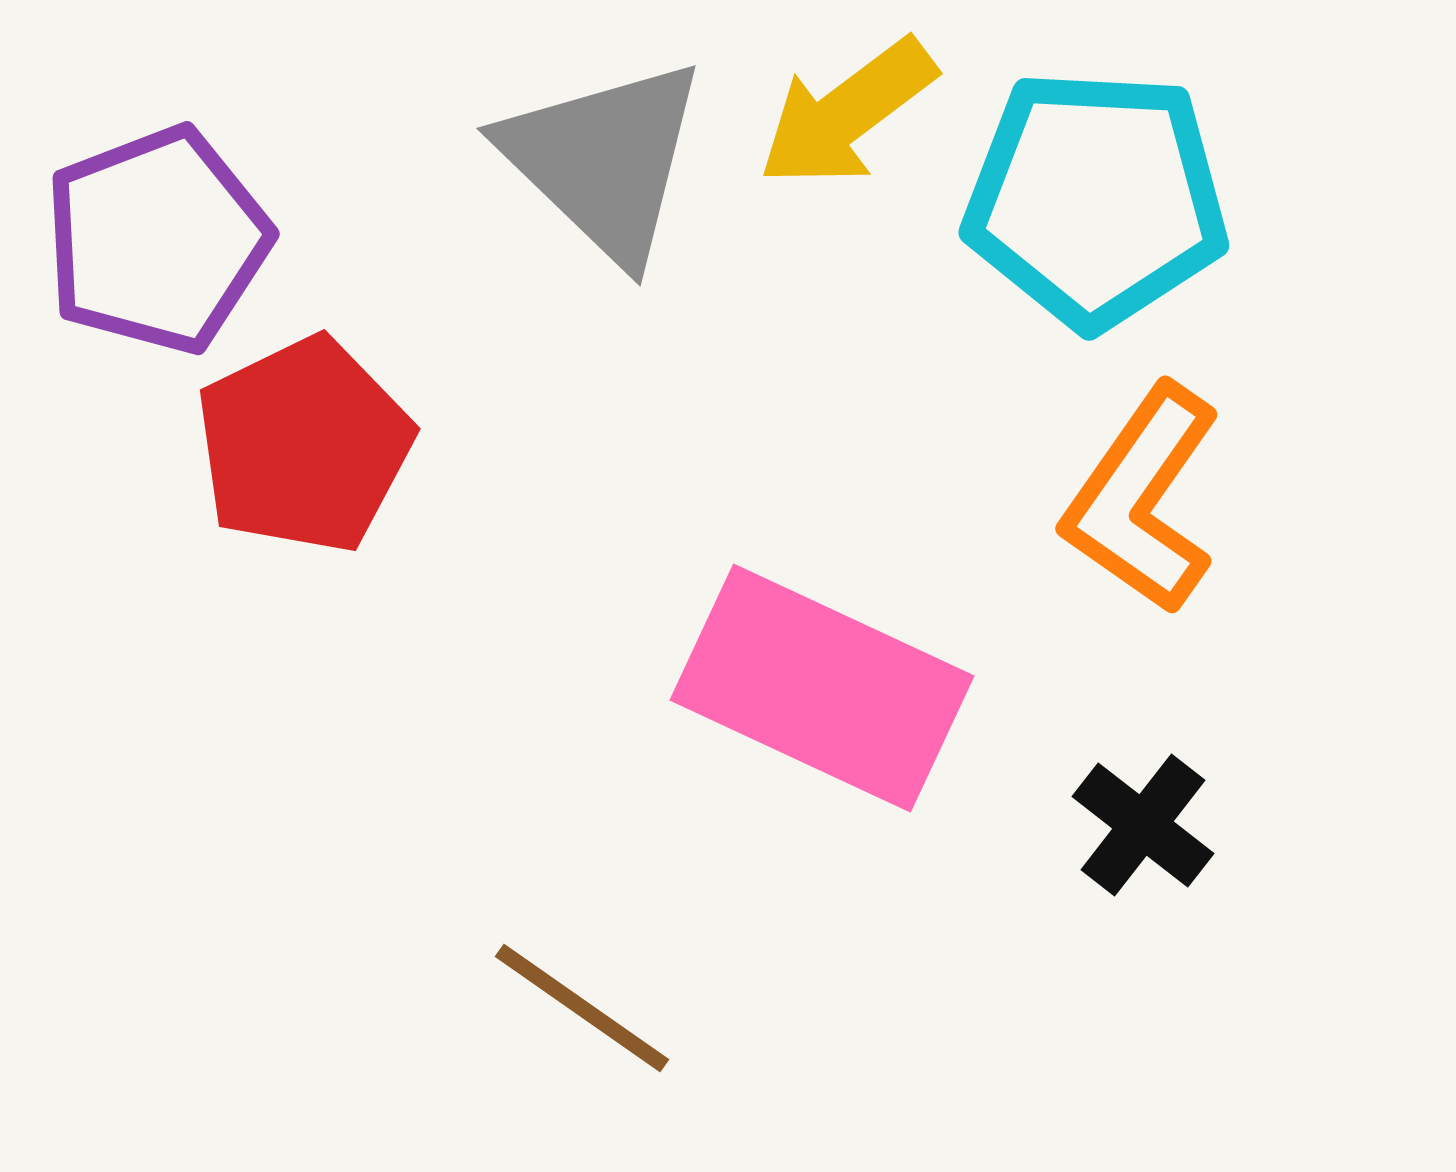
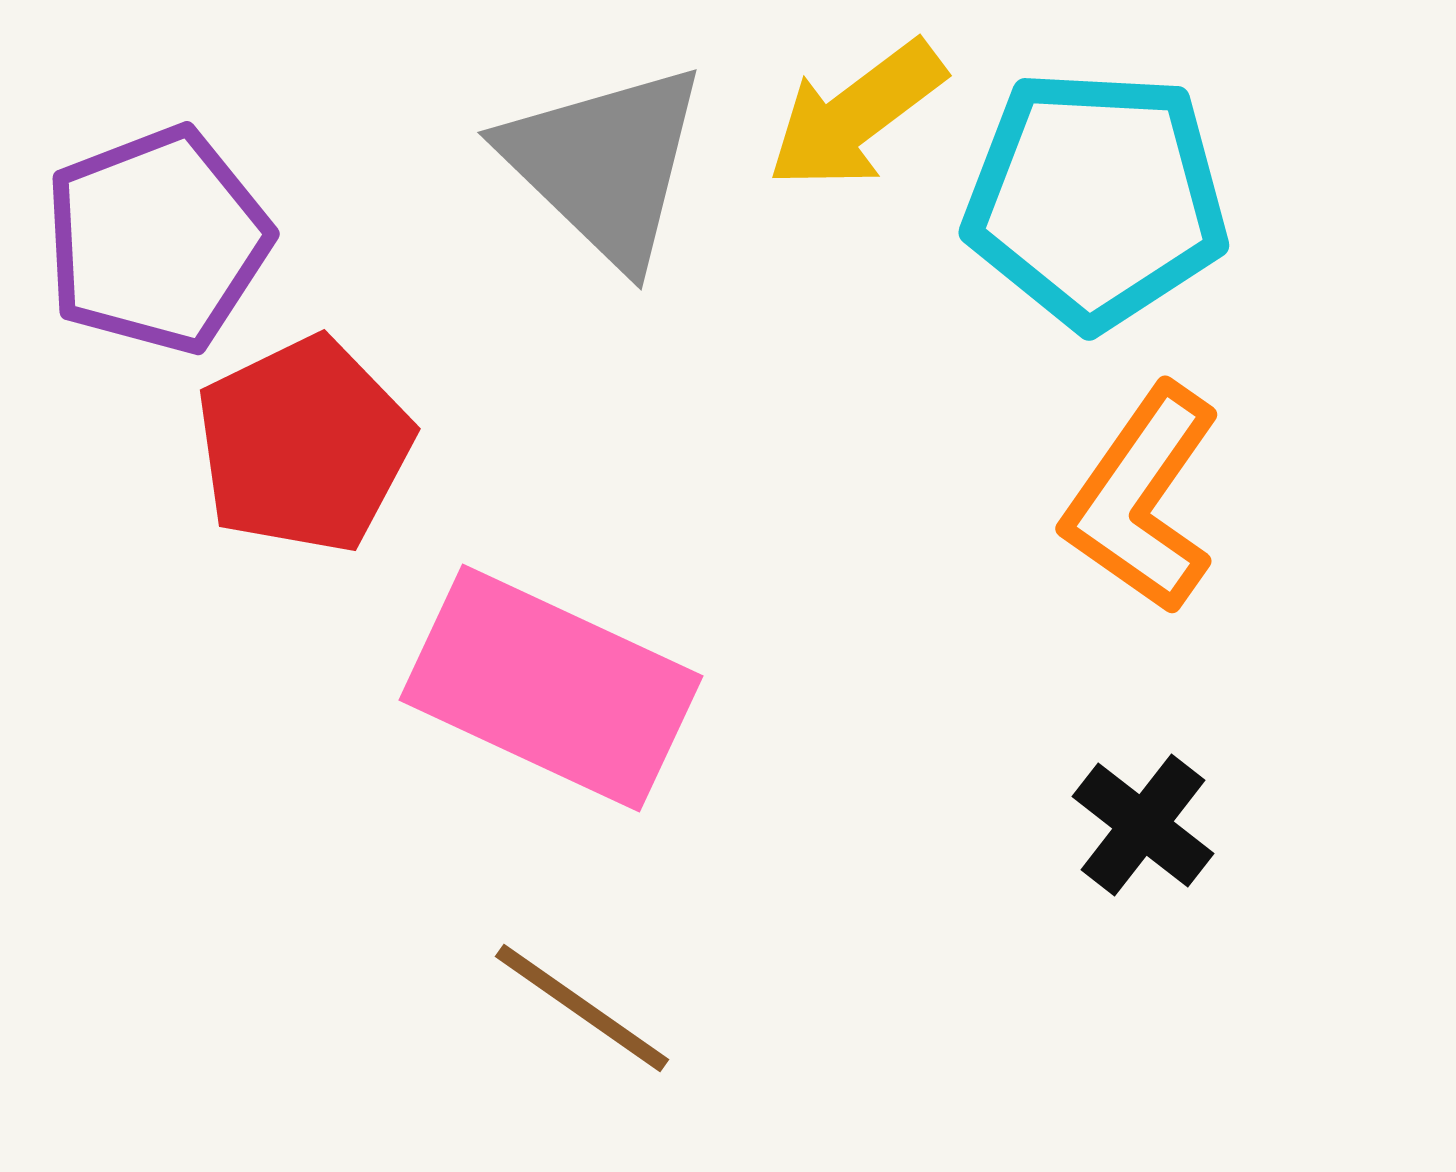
yellow arrow: moved 9 px right, 2 px down
gray triangle: moved 1 px right, 4 px down
pink rectangle: moved 271 px left
